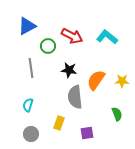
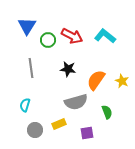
blue triangle: rotated 30 degrees counterclockwise
cyan L-shape: moved 2 px left, 1 px up
green circle: moved 6 px up
black star: moved 1 px left, 1 px up
yellow star: rotated 24 degrees clockwise
gray semicircle: moved 1 px right, 5 px down; rotated 100 degrees counterclockwise
cyan semicircle: moved 3 px left
green semicircle: moved 10 px left, 2 px up
yellow rectangle: moved 1 px down; rotated 48 degrees clockwise
gray circle: moved 4 px right, 4 px up
